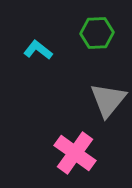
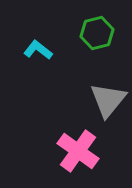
green hexagon: rotated 12 degrees counterclockwise
pink cross: moved 3 px right, 2 px up
